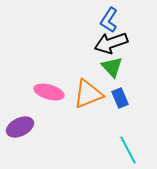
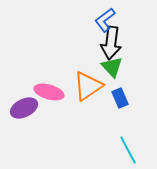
blue L-shape: moved 4 px left; rotated 20 degrees clockwise
black arrow: rotated 64 degrees counterclockwise
orange triangle: moved 8 px up; rotated 12 degrees counterclockwise
purple ellipse: moved 4 px right, 19 px up
